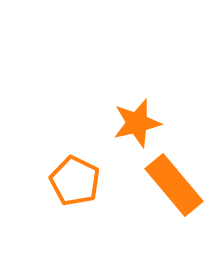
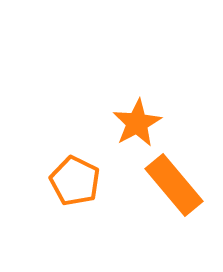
orange star: rotated 15 degrees counterclockwise
